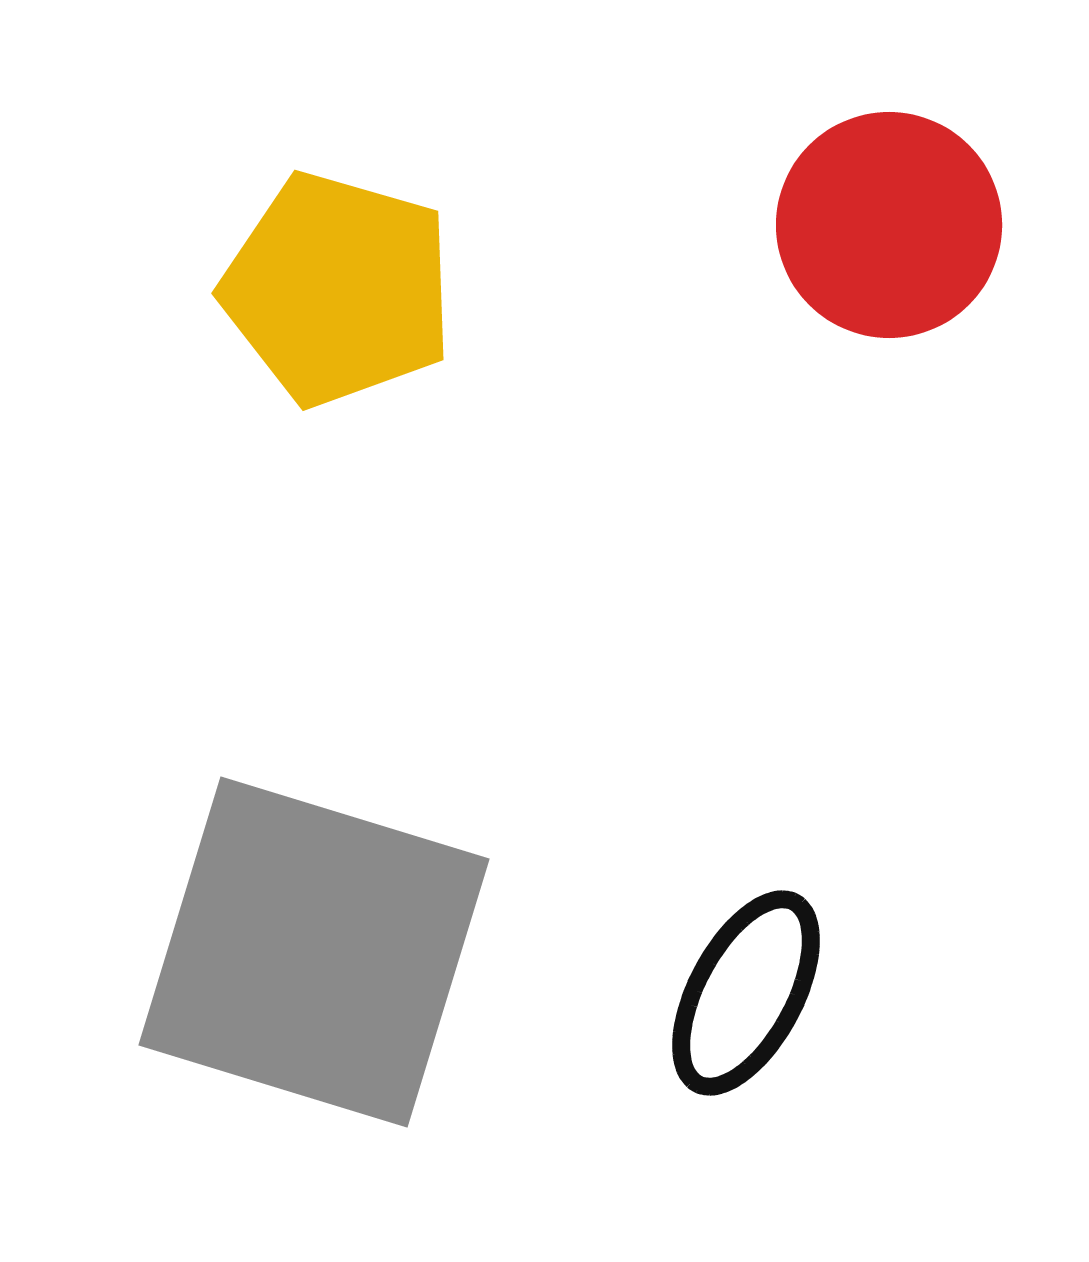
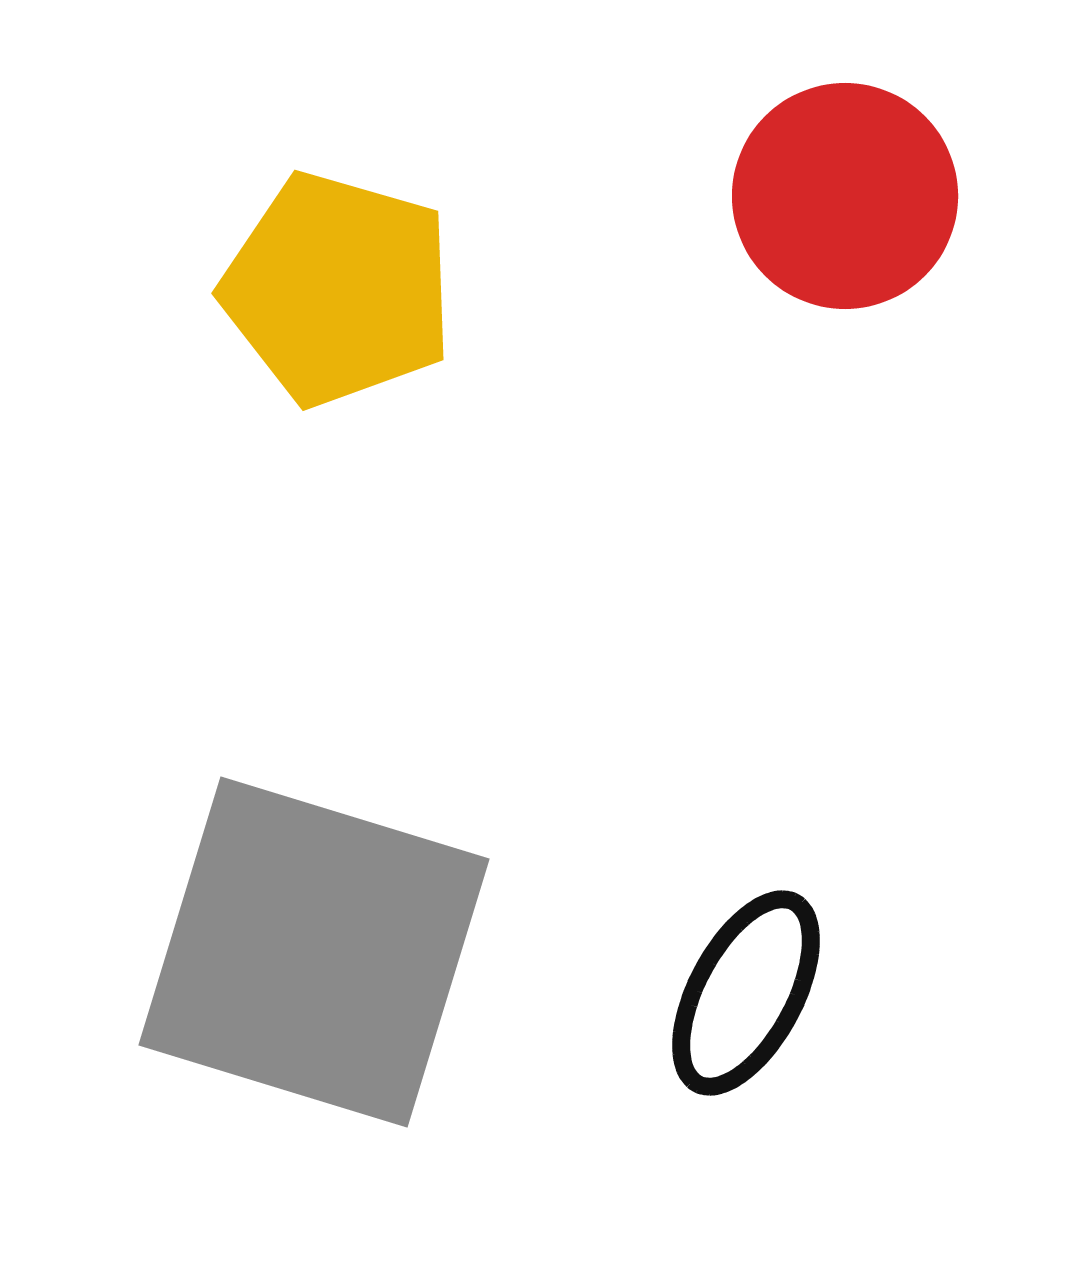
red circle: moved 44 px left, 29 px up
